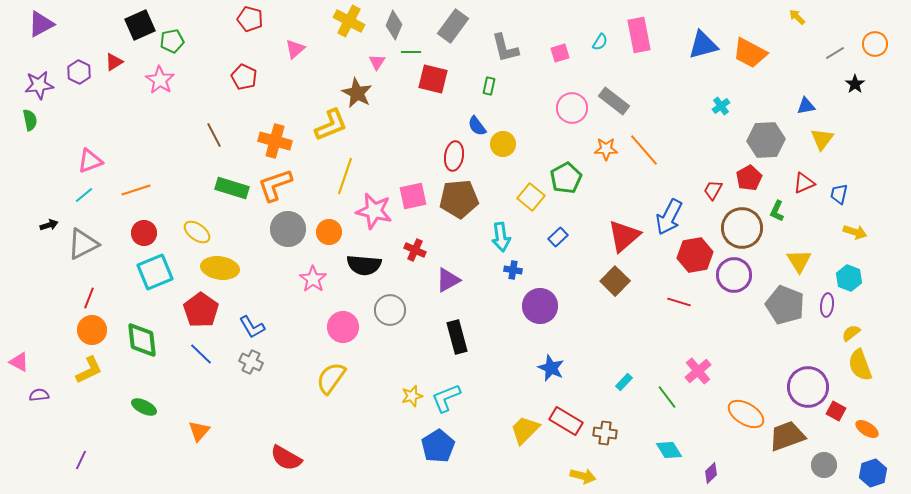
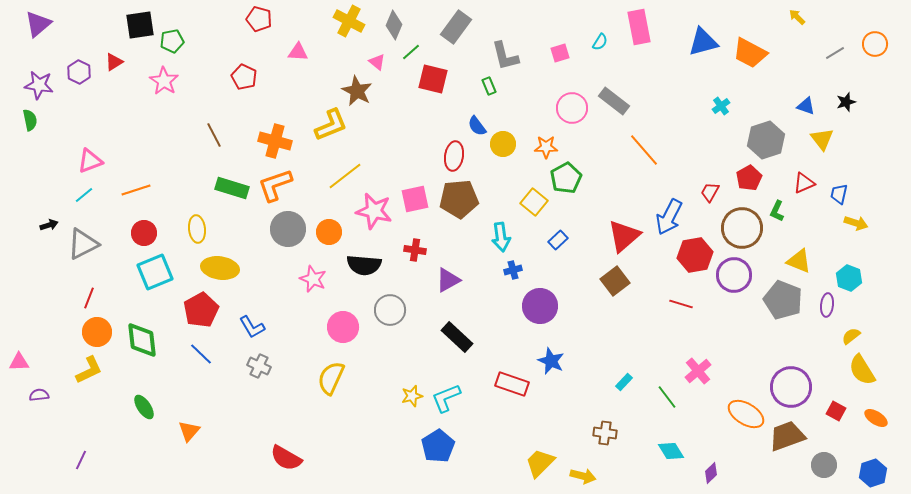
red pentagon at (250, 19): moved 9 px right
purple triangle at (41, 24): moved 3 px left; rotated 12 degrees counterclockwise
black square at (140, 25): rotated 16 degrees clockwise
gray rectangle at (453, 26): moved 3 px right, 1 px down
pink rectangle at (639, 35): moved 8 px up
blue triangle at (703, 45): moved 3 px up
gray L-shape at (505, 48): moved 8 px down
pink triangle at (295, 49): moved 3 px right, 3 px down; rotated 45 degrees clockwise
green line at (411, 52): rotated 42 degrees counterclockwise
pink triangle at (377, 62): rotated 24 degrees counterclockwise
pink star at (160, 80): moved 4 px right, 1 px down
black star at (855, 84): moved 9 px left, 18 px down; rotated 18 degrees clockwise
purple star at (39, 85): rotated 16 degrees clockwise
green rectangle at (489, 86): rotated 36 degrees counterclockwise
brown star at (357, 93): moved 2 px up
blue triangle at (806, 106): rotated 30 degrees clockwise
yellow triangle at (822, 139): rotated 15 degrees counterclockwise
gray hexagon at (766, 140): rotated 15 degrees counterclockwise
orange star at (606, 149): moved 60 px left, 2 px up
yellow line at (345, 176): rotated 33 degrees clockwise
red trapezoid at (713, 190): moved 3 px left, 2 px down
pink square at (413, 196): moved 2 px right, 3 px down
yellow square at (531, 197): moved 3 px right, 5 px down
yellow ellipse at (197, 232): moved 3 px up; rotated 48 degrees clockwise
yellow arrow at (855, 232): moved 1 px right, 9 px up
blue rectangle at (558, 237): moved 3 px down
red cross at (415, 250): rotated 15 degrees counterclockwise
yellow triangle at (799, 261): rotated 36 degrees counterclockwise
blue cross at (513, 270): rotated 24 degrees counterclockwise
pink star at (313, 279): rotated 12 degrees counterclockwise
brown square at (615, 281): rotated 8 degrees clockwise
red line at (679, 302): moved 2 px right, 2 px down
gray pentagon at (785, 305): moved 2 px left, 5 px up
red pentagon at (201, 310): rotated 8 degrees clockwise
orange circle at (92, 330): moved 5 px right, 2 px down
yellow semicircle at (851, 333): moved 3 px down
black rectangle at (457, 337): rotated 32 degrees counterclockwise
pink triangle at (19, 362): rotated 30 degrees counterclockwise
gray cross at (251, 362): moved 8 px right, 4 px down
yellow semicircle at (860, 365): moved 2 px right, 5 px down; rotated 12 degrees counterclockwise
blue star at (551, 368): moved 7 px up
yellow semicircle at (331, 378): rotated 12 degrees counterclockwise
purple circle at (808, 387): moved 17 px left
green ellipse at (144, 407): rotated 30 degrees clockwise
red rectangle at (566, 421): moved 54 px left, 37 px up; rotated 12 degrees counterclockwise
orange ellipse at (867, 429): moved 9 px right, 11 px up
yellow trapezoid at (525, 430): moved 15 px right, 33 px down
orange triangle at (199, 431): moved 10 px left
cyan diamond at (669, 450): moved 2 px right, 1 px down
